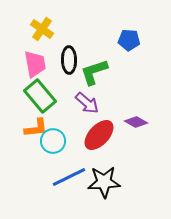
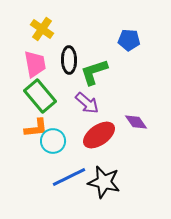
purple diamond: rotated 25 degrees clockwise
red ellipse: rotated 12 degrees clockwise
black star: rotated 16 degrees clockwise
